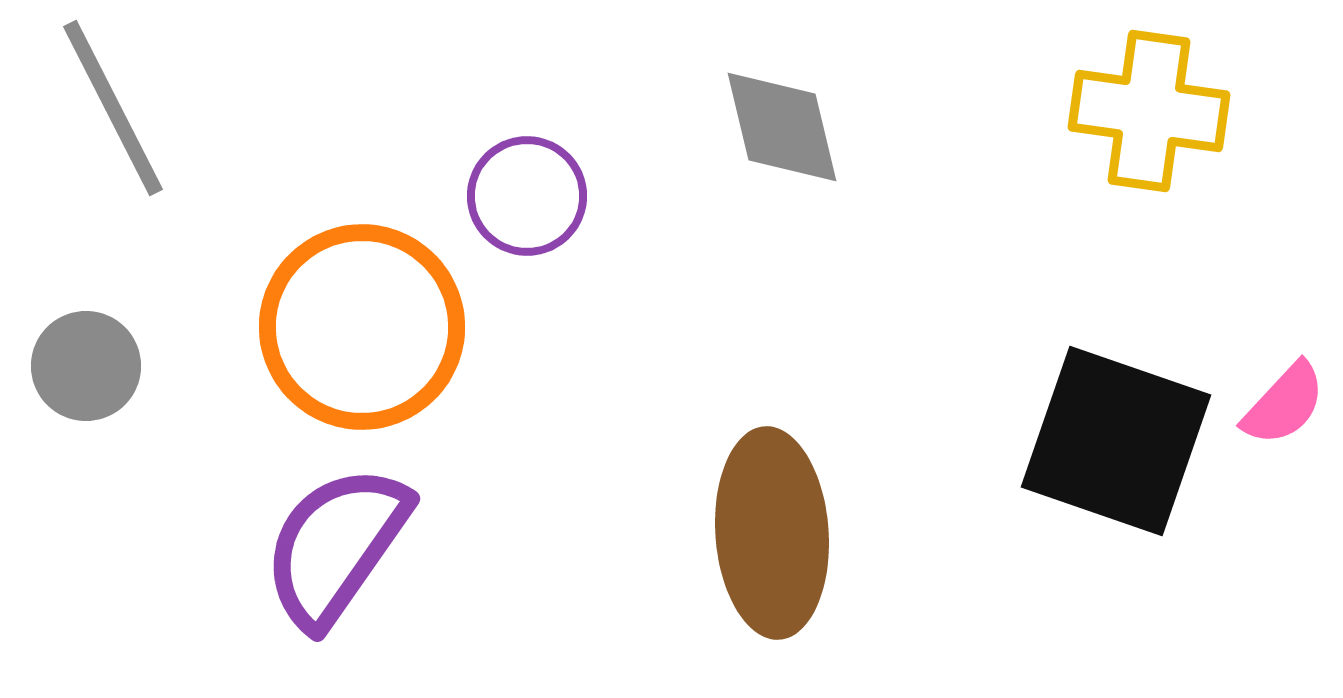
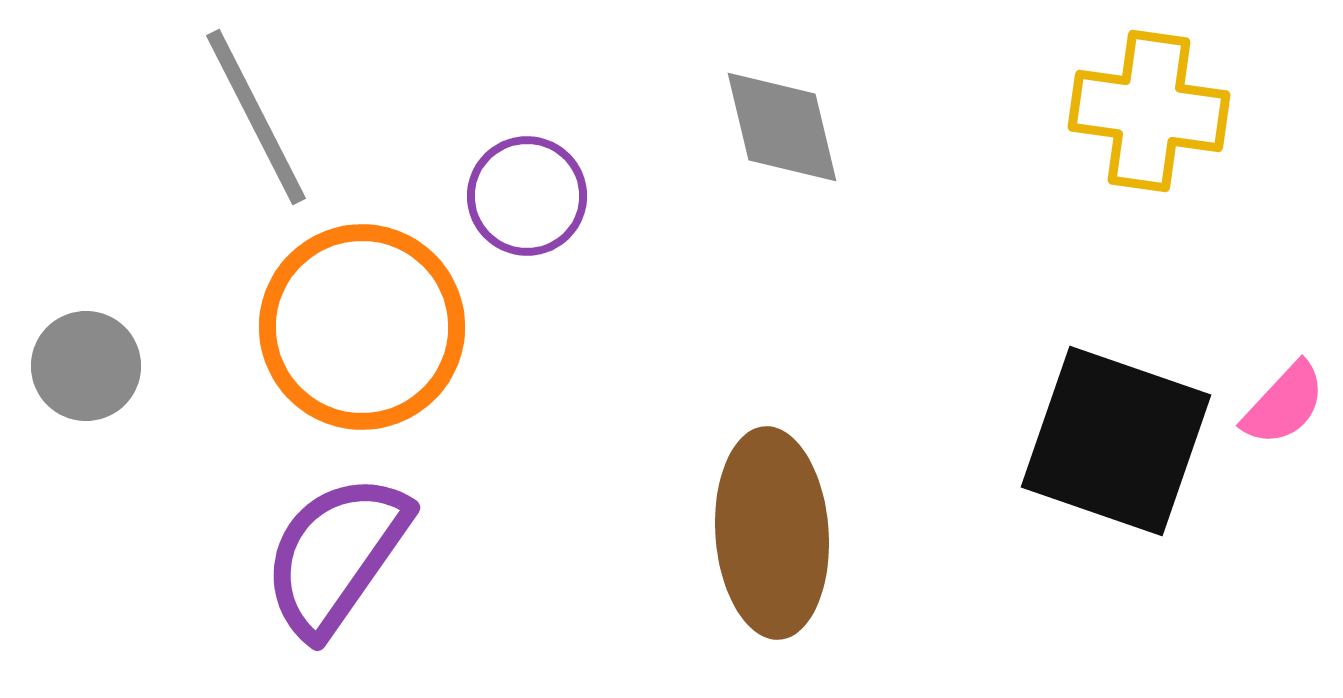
gray line: moved 143 px right, 9 px down
purple semicircle: moved 9 px down
